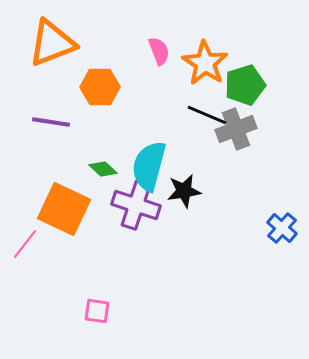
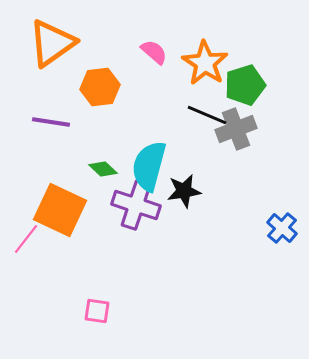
orange triangle: rotated 14 degrees counterclockwise
pink semicircle: moved 5 px left, 1 px down; rotated 28 degrees counterclockwise
orange hexagon: rotated 6 degrees counterclockwise
orange square: moved 4 px left, 1 px down
pink line: moved 1 px right, 5 px up
